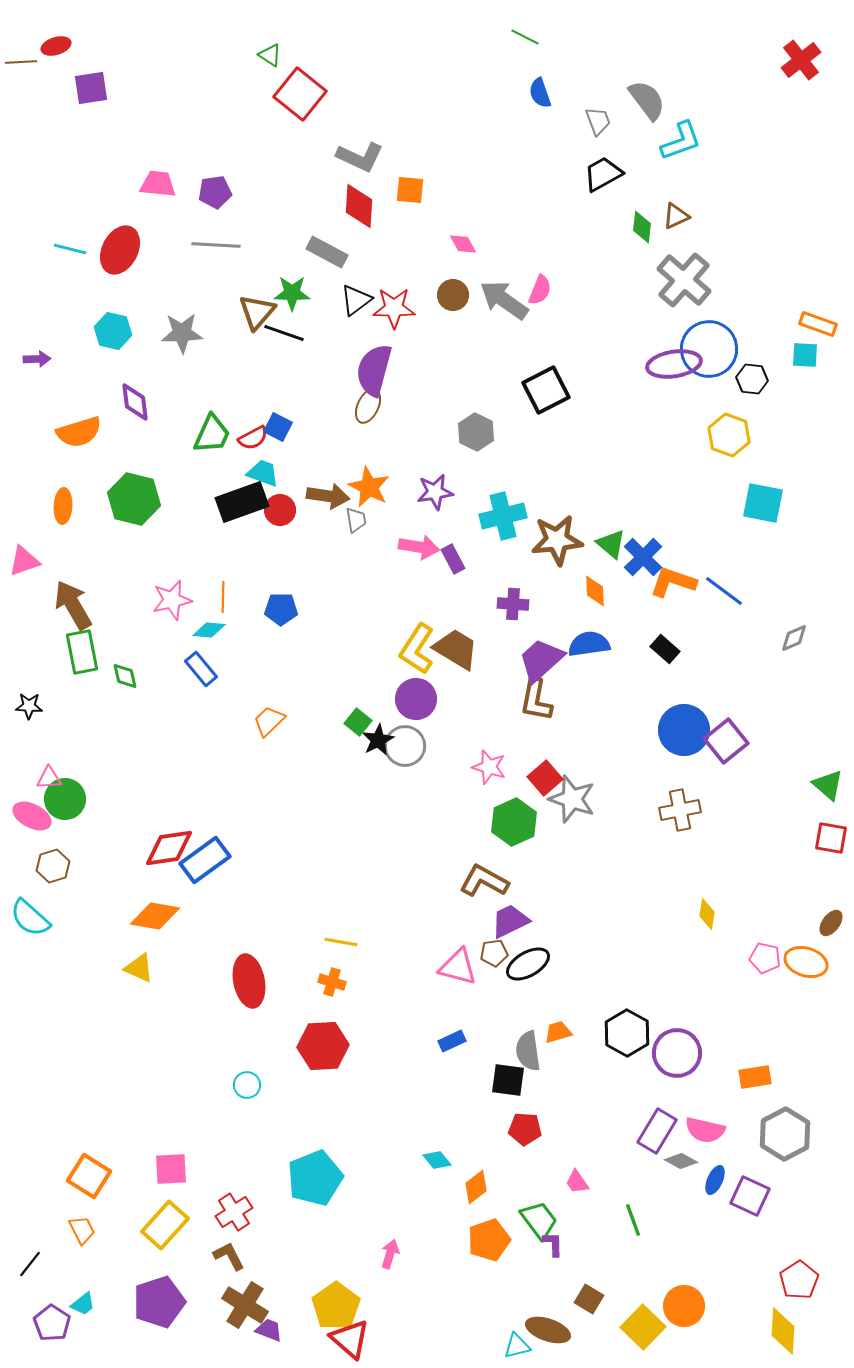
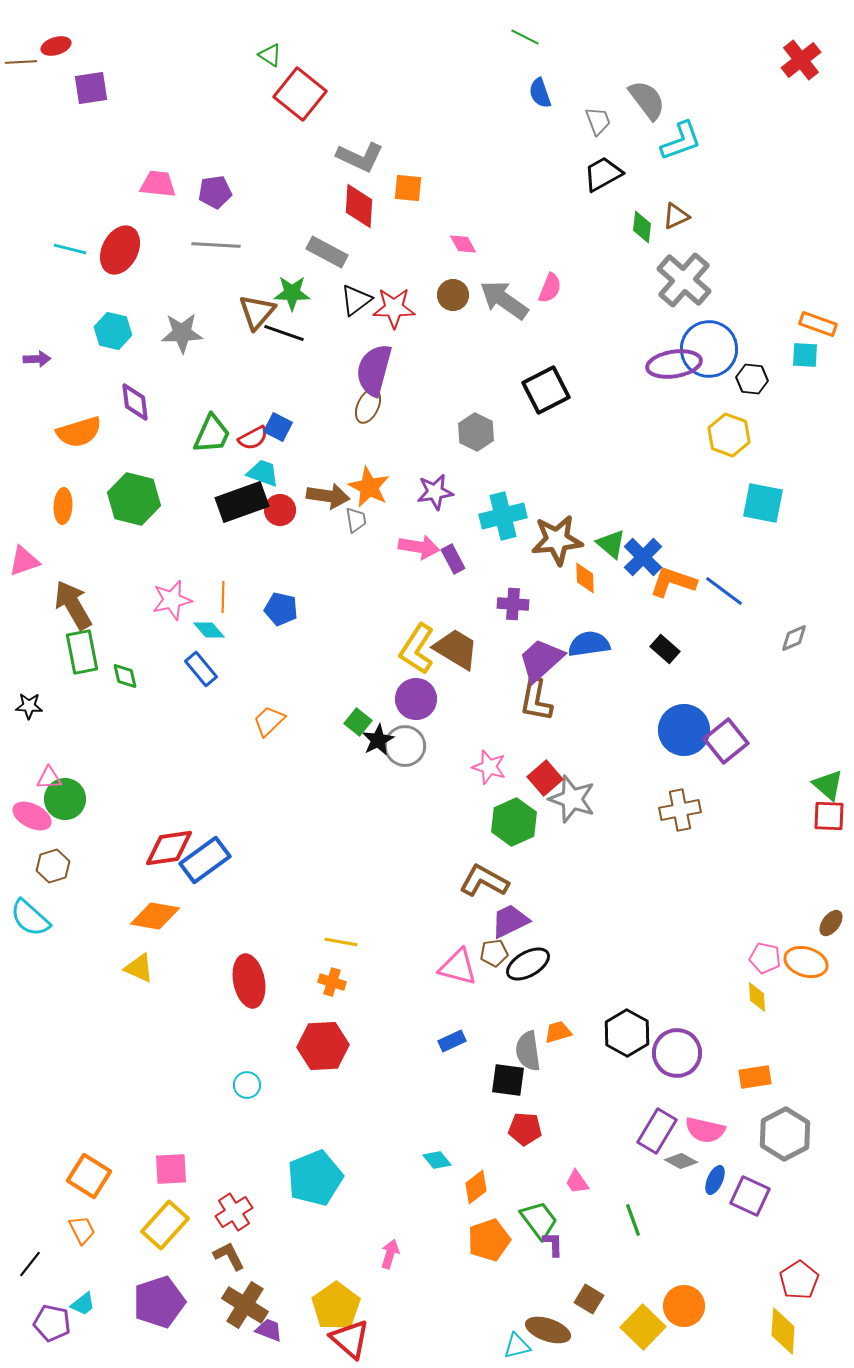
orange square at (410, 190): moved 2 px left, 2 px up
pink semicircle at (540, 290): moved 10 px right, 2 px up
orange diamond at (595, 591): moved 10 px left, 13 px up
blue pentagon at (281, 609): rotated 12 degrees clockwise
cyan diamond at (209, 630): rotated 44 degrees clockwise
red square at (831, 838): moved 2 px left, 22 px up; rotated 8 degrees counterclockwise
yellow diamond at (707, 914): moved 50 px right, 83 px down; rotated 12 degrees counterclockwise
purple pentagon at (52, 1323): rotated 21 degrees counterclockwise
